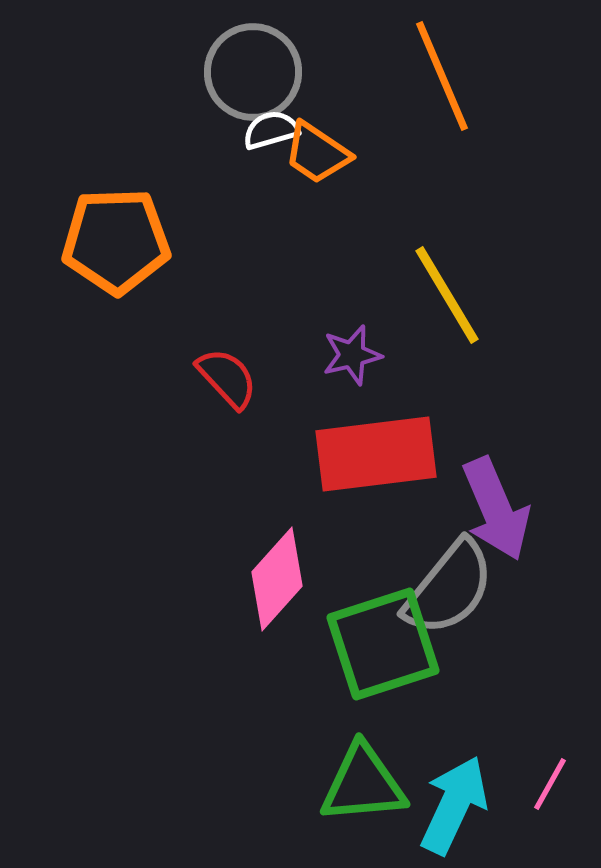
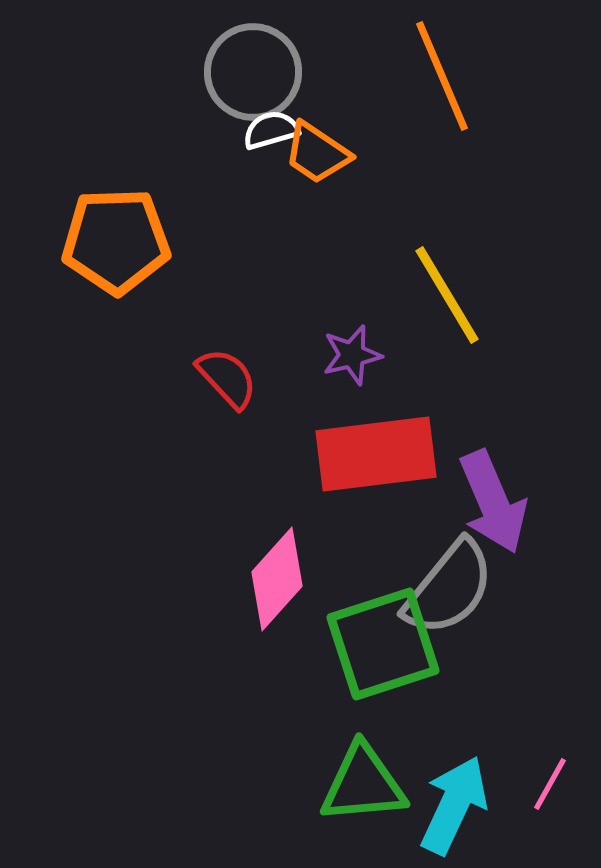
purple arrow: moved 3 px left, 7 px up
